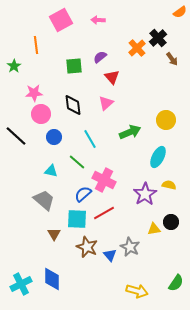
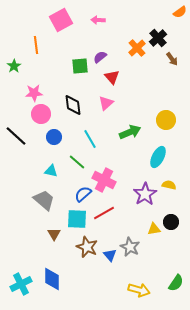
green square: moved 6 px right
yellow arrow: moved 2 px right, 1 px up
